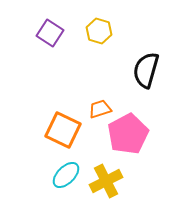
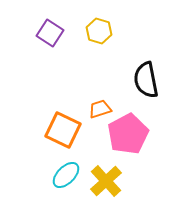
black semicircle: moved 10 px down; rotated 27 degrees counterclockwise
yellow cross: rotated 16 degrees counterclockwise
